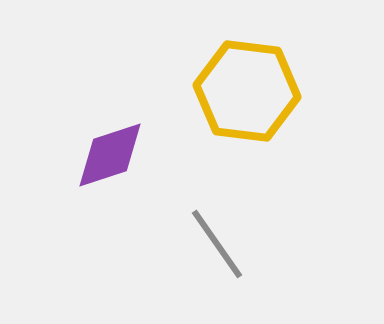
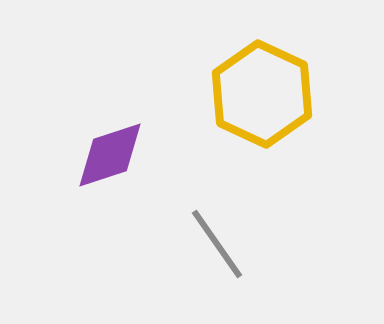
yellow hexagon: moved 15 px right, 3 px down; rotated 18 degrees clockwise
